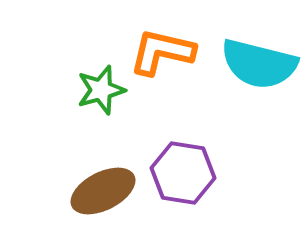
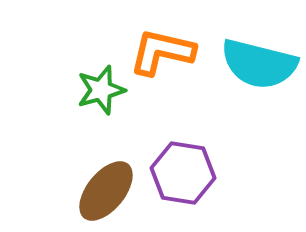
brown ellipse: moved 3 px right; rotated 24 degrees counterclockwise
